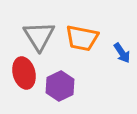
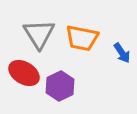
gray triangle: moved 2 px up
red ellipse: rotated 44 degrees counterclockwise
